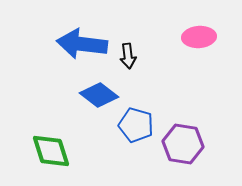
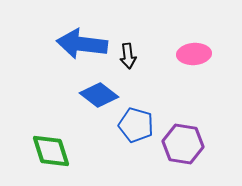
pink ellipse: moved 5 px left, 17 px down
